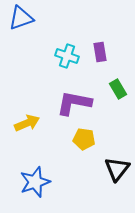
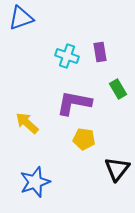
yellow arrow: rotated 115 degrees counterclockwise
